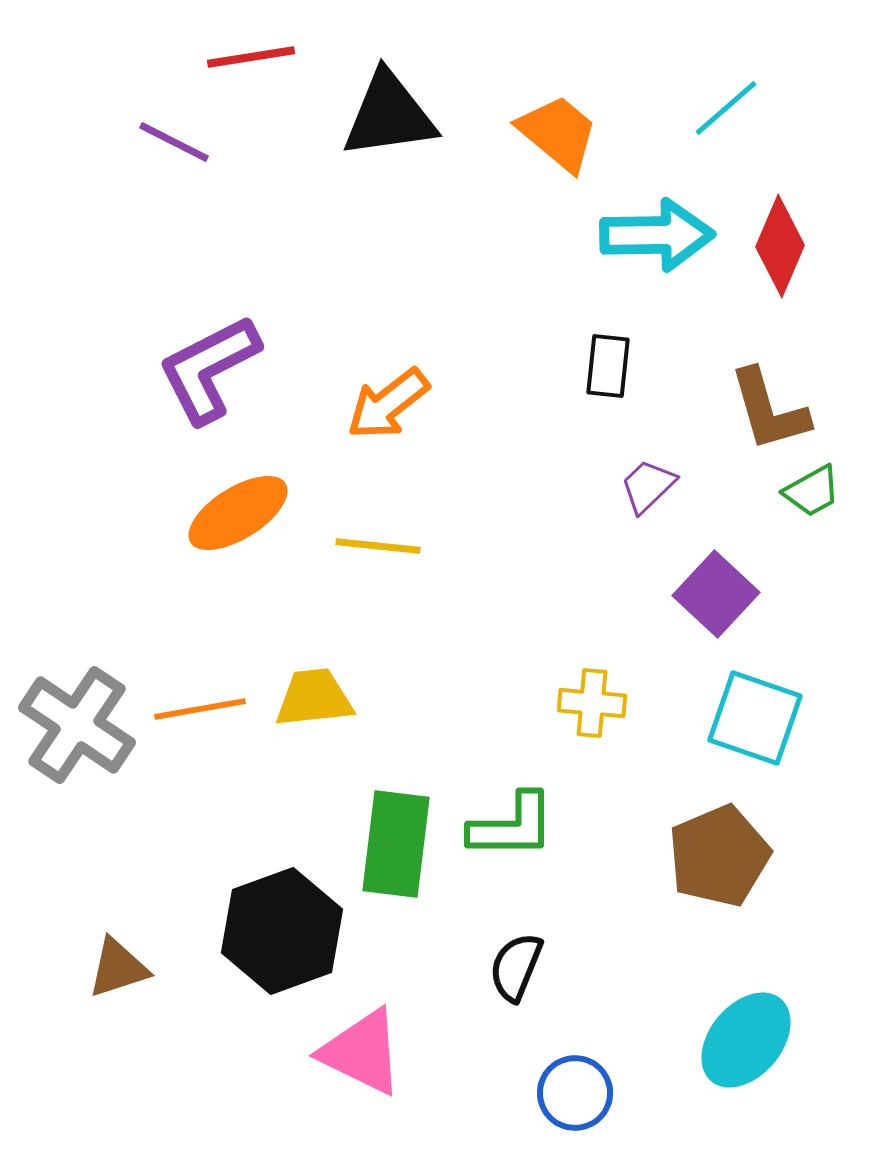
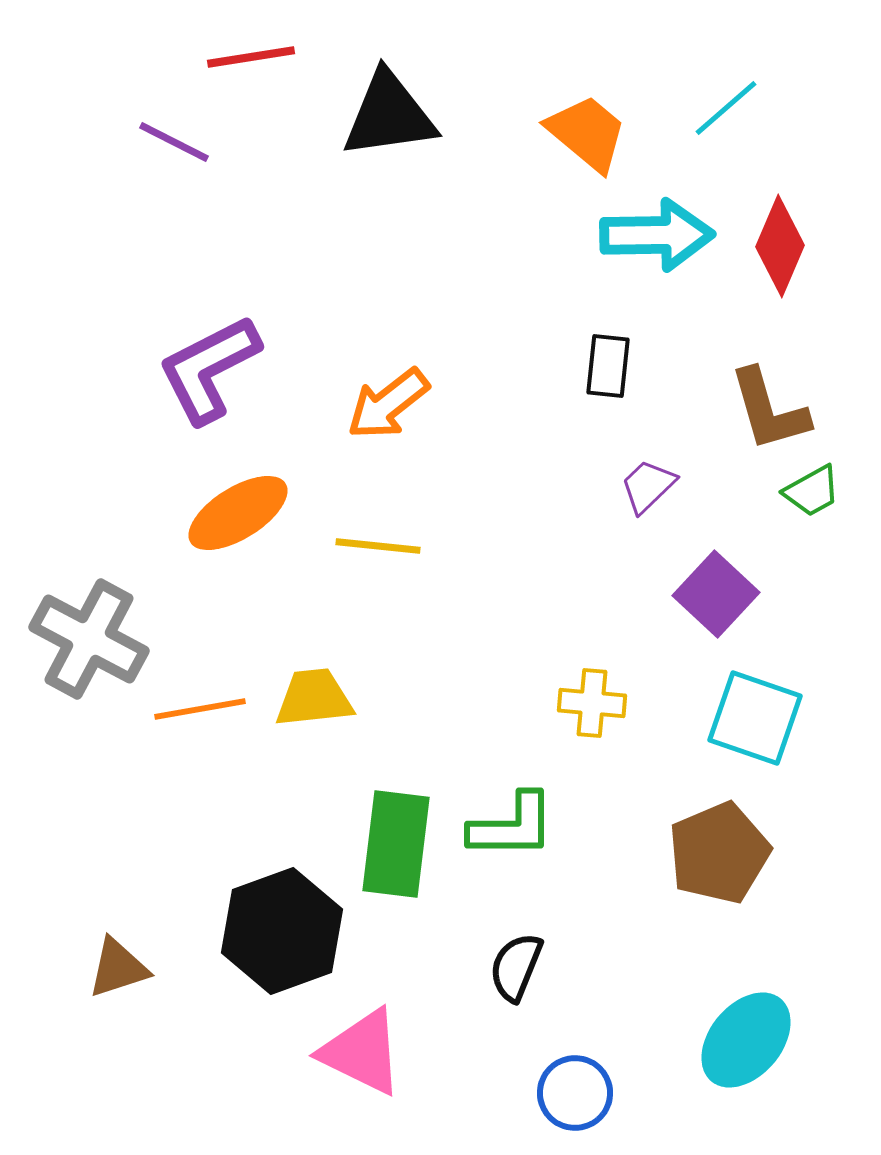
orange trapezoid: moved 29 px right
gray cross: moved 12 px right, 86 px up; rotated 6 degrees counterclockwise
brown pentagon: moved 3 px up
